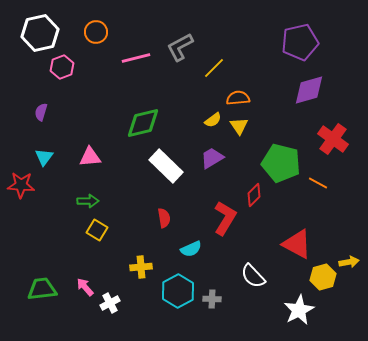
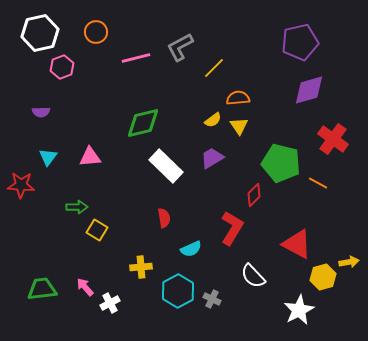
purple semicircle: rotated 108 degrees counterclockwise
cyan triangle: moved 4 px right
green arrow: moved 11 px left, 6 px down
red L-shape: moved 7 px right, 10 px down
gray cross: rotated 24 degrees clockwise
